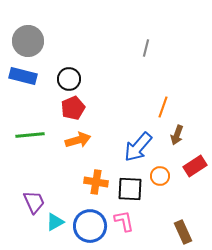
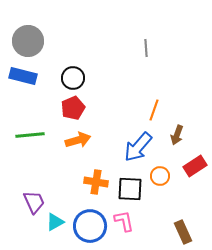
gray line: rotated 18 degrees counterclockwise
black circle: moved 4 px right, 1 px up
orange line: moved 9 px left, 3 px down
